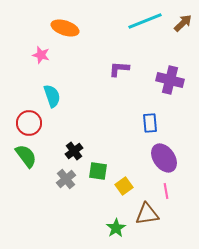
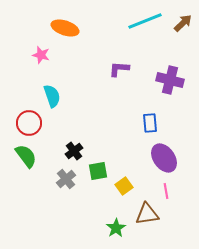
green square: rotated 18 degrees counterclockwise
